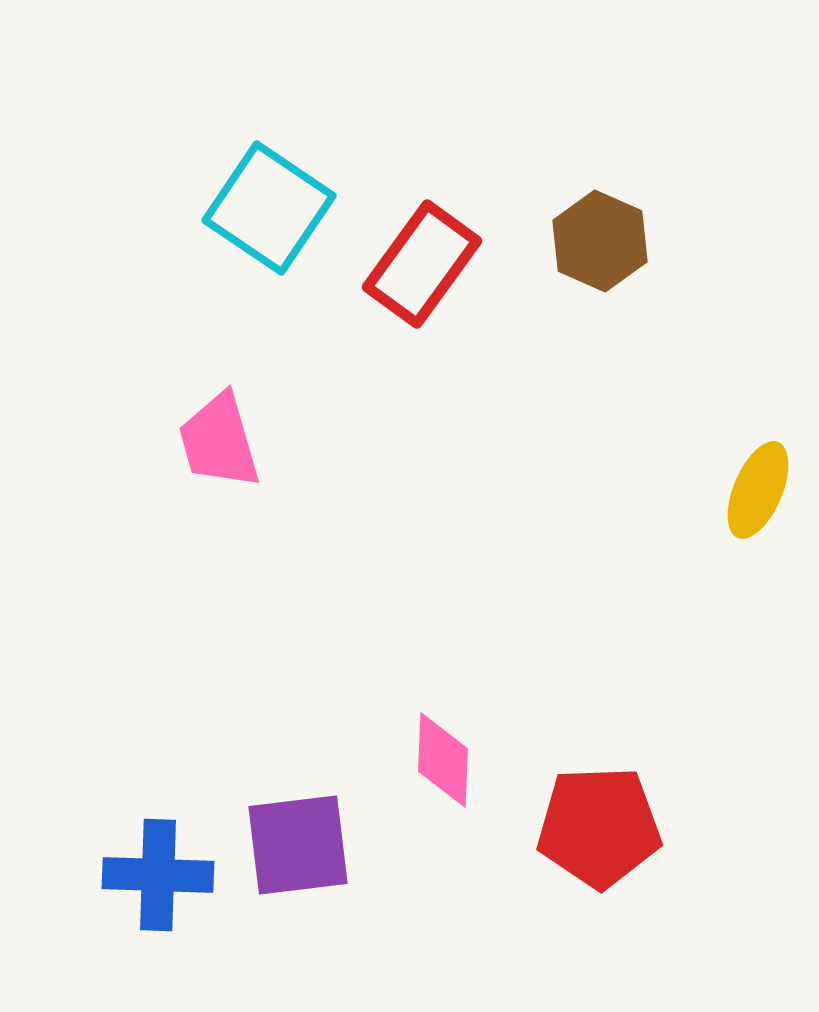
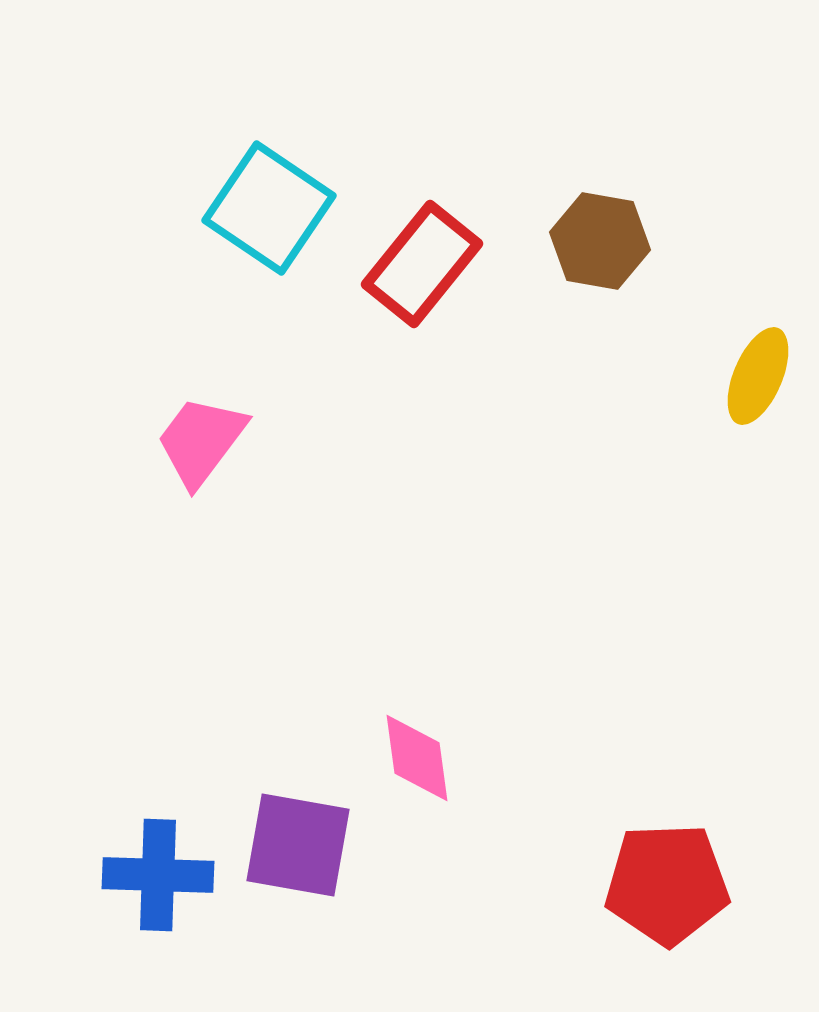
brown hexagon: rotated 14 degrees counterclockwise
red rectangle: rotated 3 degrees clockwise
pink trapezoid: moved 18 px left; rotated 53 degrees clockwise
yellow ellipse: moved 114 px up
pink diamond: moved 26 px left, 2 px up; rotated 10 degrees counterclockwise
red pentagon: moved 68 px right, 57 px down
purple square: rotated 17 degrees clockwise
